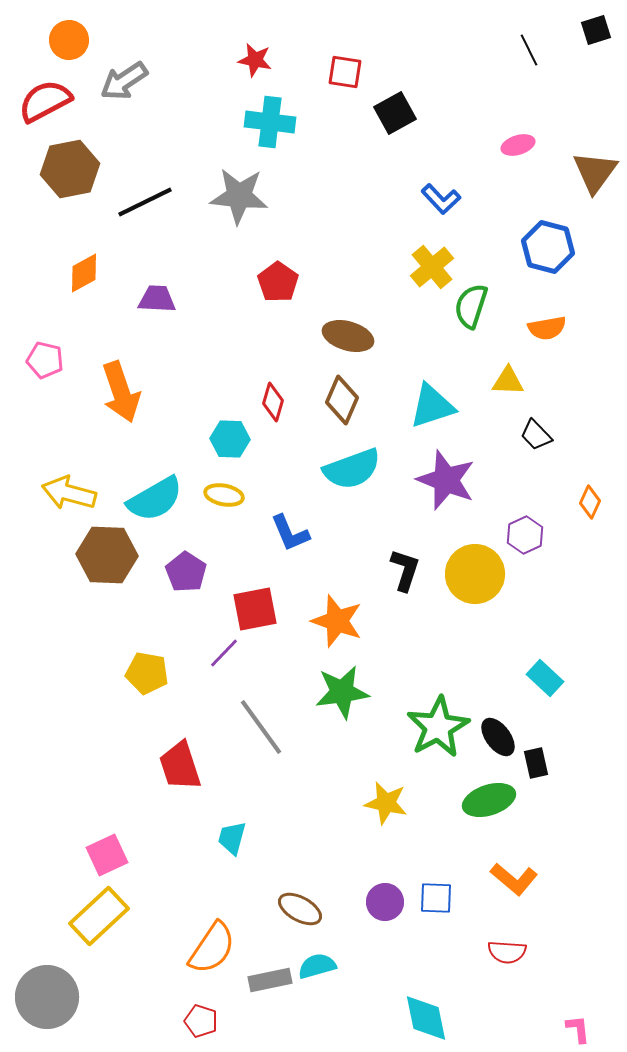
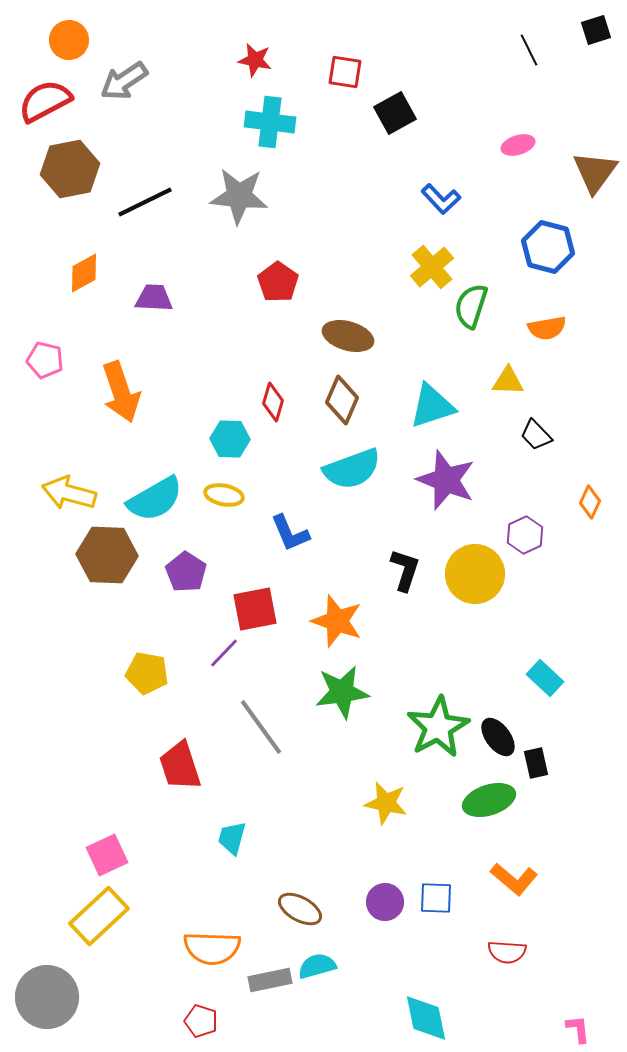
purple trapezoid at (157, 299): moved 3 px left, 1 px up
orange semicircle at (212, 948): rotated 58 degrees clockwise
